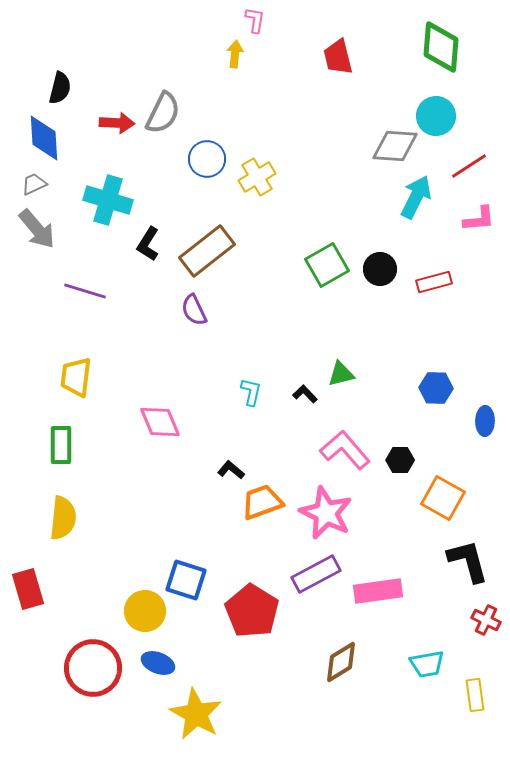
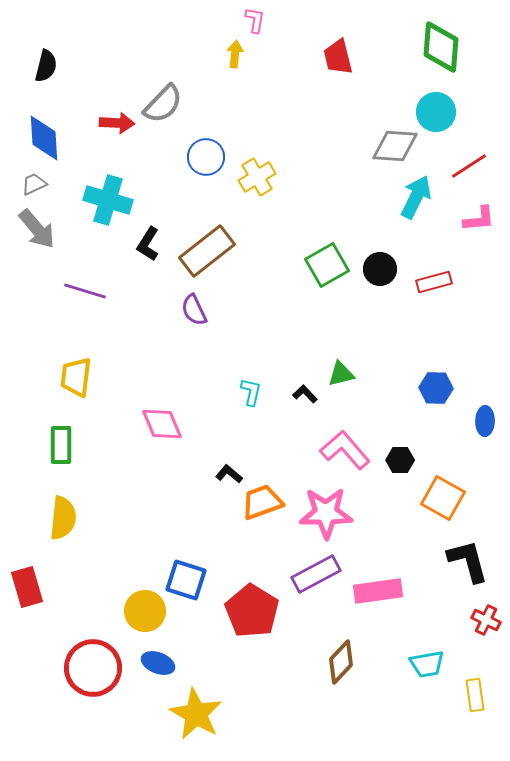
black semicircle at (60, 88): moved 14 px left, 22 px up
gray semicircle at (163, 113): moved 9 px up; rotated 18 degrees clockwise
cyan circle at (436, 116): moved 4 px up
blue circle at (207, 159): moved 1 px left, 2 px up
pink diamond at (160, 422): moved 2 px right, 2 px down
black L-shape at (231, 470): moved 2 px left, 4 px down
pink star at (326, 513): rotated 26 degrees counterclockwise
red rectangle at (28, 589): moved 1 px left, 2 px up
brown diamond at (341, 662): rotated 15 degrees counterclockwise
